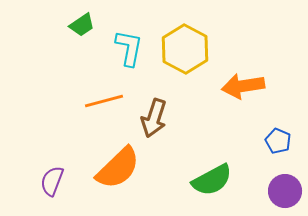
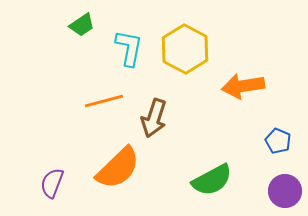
purple semicircle: moved 2 px down
